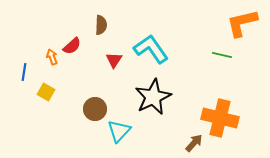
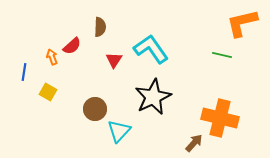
brown semicircle: moved 1 px left, 2 px down
yellow square: moved 2 px right
